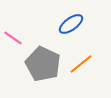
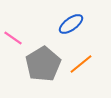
gray pentagon: rotated 16 degrees clockwise
